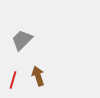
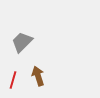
gray trapezoid: moved 2 px down
